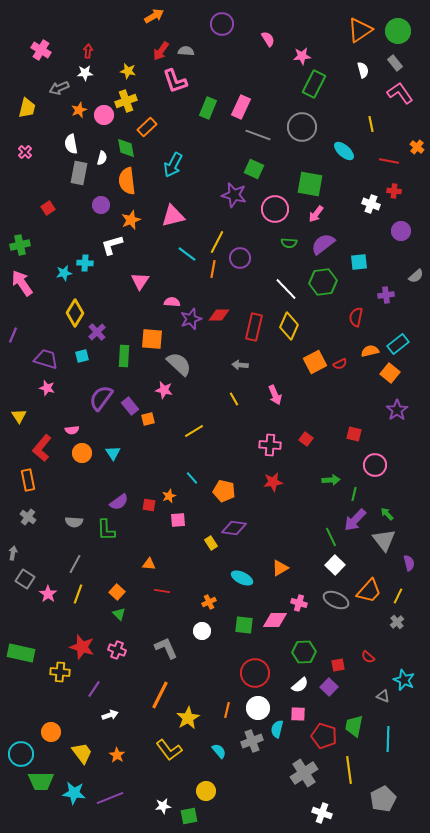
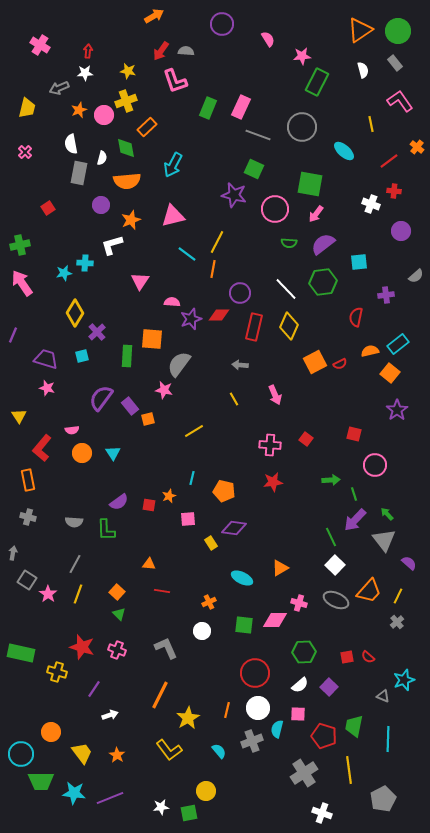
pink cross at (41, 50): moved 1 px left, 5 px up
green rectangle at (314, 84): moved 3 px right, 2 px up
pink L-shape at (400, 93): moved 8 px down
red line at (389, 161): rotated 48 degrees counterclockwise
orange semicircle at (127, 181): rotated 88 degrees counterclockwise
purple circle at (240, 258): moved 35 px down
green rectangle at (124, 356): moved 3 px right
gray semicircle at (179, 364): rotated 96 degrees counterclockwise
cyan line at (192, 478): rotated 56 degrees clockwise
green line at (354, 494): rotated 32 degrees counterclockwise
gray cross at (28, 517): rotated 21 degrees counterclockwise
pink square at (178, 520): moved 10 px right, 1 px up
purple semicircle at (409, 563): rotated 35 degrees counterclockwise
gray square at (25, 579): moved 2 px right, 1 px down
red square at (338, 665): moved 9 px right, 8 px up
yellow cross at (60, 672): moved 3 px left; rotated 12 degrees clockwise
cyan star at (404, 680): rotated 30 degrees clockwise
white star at (163, 806): moved 2 px left, 1 px down
green square at (189, 816): moved 3 px up
